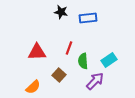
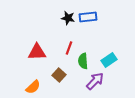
black star: moved 7 px right, 6 px down
blue rectangle: moved 1 px up
